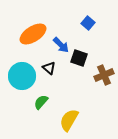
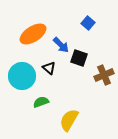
green semicircle: rotated 28 degrees clockwise
